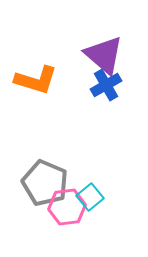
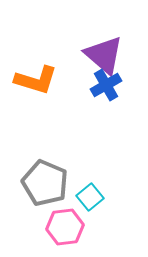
pink hexagon: moved 2 px left, 20 px down
